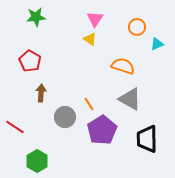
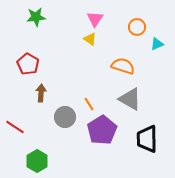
red pentagon: moved 2 px left, 3 px down
